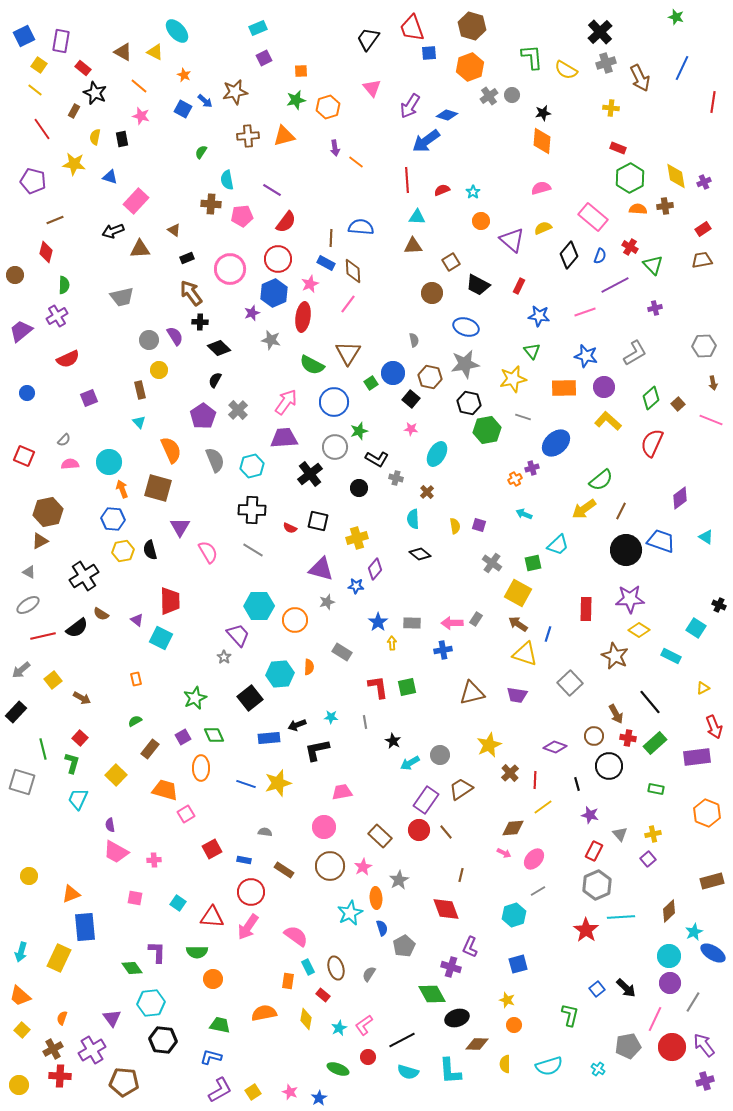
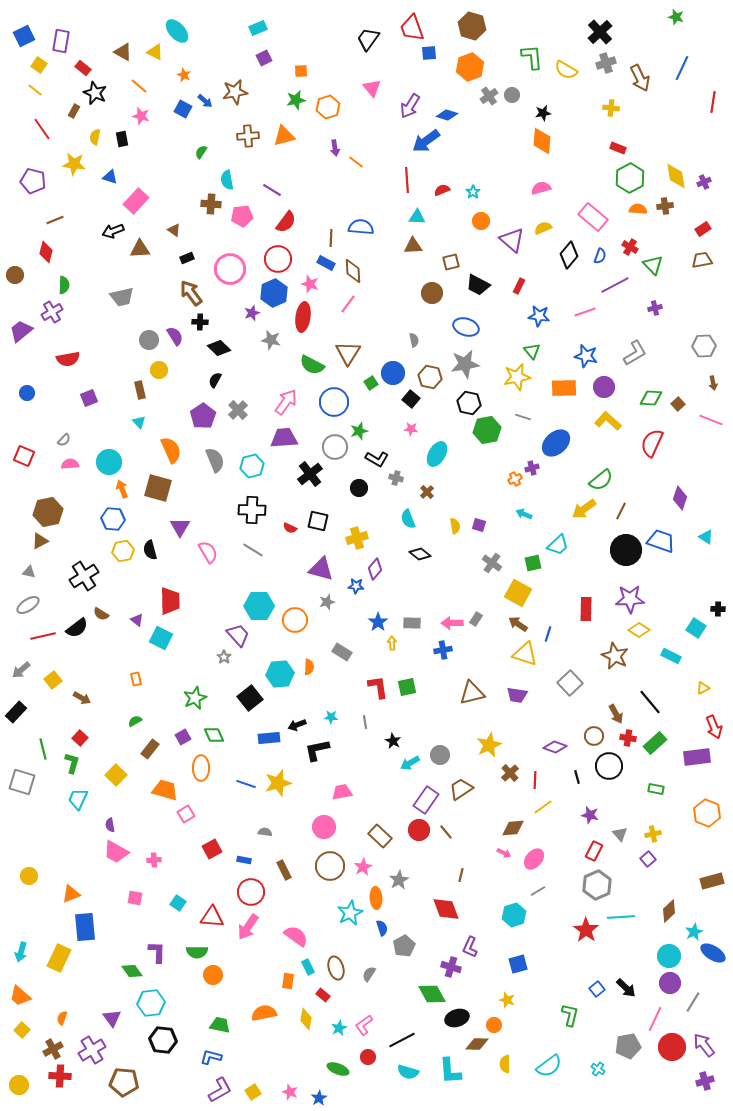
brown square at (451, 262): rotated 18 degrees clockwise
pink star at (310, 284): rotated 30 degrees counterclockwise
purple cross at (57, 316): moved 5 px left, 4 px up
red semicircle at (68, 359): rotated 15 degrees clockwise
yellow star at (513, 379): moved 4 px right, 2 px up
green diamond at (651, 398): rotated 45 degrees clockwise
purple diamond at (680, 498): rotated 35 degrees counterclockwise
cyan semicircle at (413, 519): moved 5 px left; rotated 18 degrees counterclockwise
gray triangle at (29, 572): rotated 16 degrees counterclockwise
black cross at (719, 605): moved 1 px left, 4 px down; rotated 24 degrees counterclockwise
black line at (577, 784): moved 7 px up
brown rectangle at (284, 870): rotated 30 degrees clockwise
green diamond at (132, 968): moved 3 px down
orange circle at (213, 979): moved 4 px up
orange circle at (514, 1025): moved 20 px left
cyan semicircle at (549, 1066): rotated 20 degrees counterclockwise
